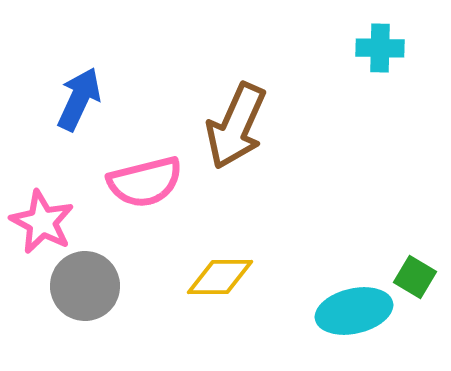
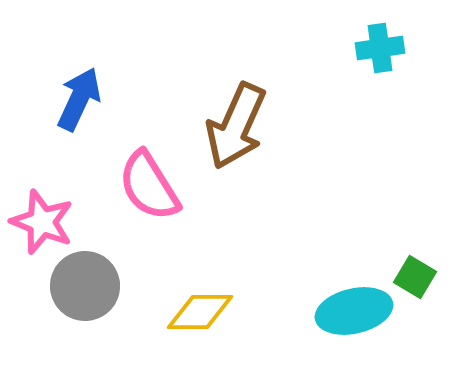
cyan cross: rotated 9 degrees counterclockwise
pink semicircle: moved 4 px right, 4 px down; rotated 72 degrees clockwise
pink star: rotated 6 degrees counterclockwise
yellow diamond: moved 20 px left, 35 px down
